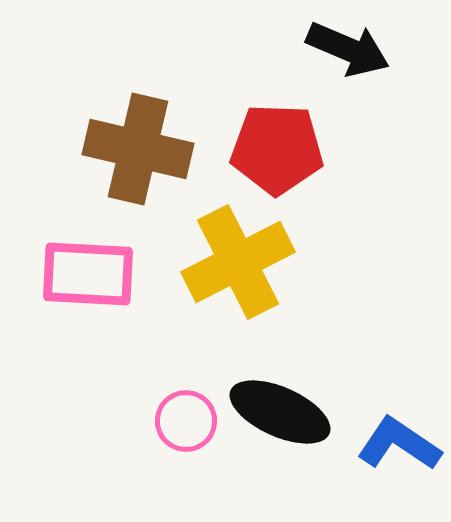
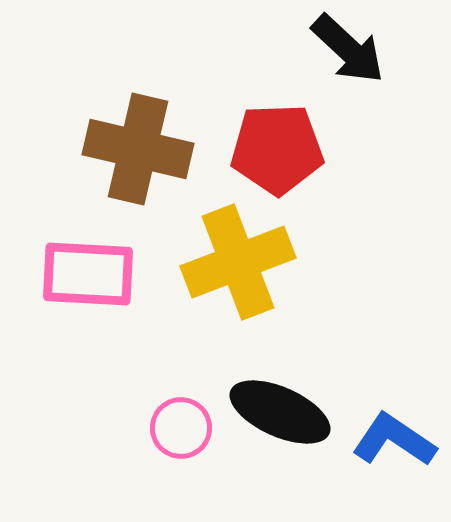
black arrow: rotated 20 degrees clockwise
red pentagon: rotated 4 degrees counterclockwise
yellow cross: rotated 6 degrees clockwise
pink circle: moved 5 px left, 7 px down
blue L-shape: moved 5 px left, 4 px up
